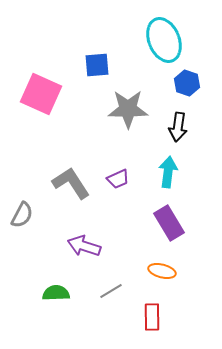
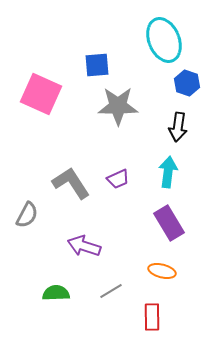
gray star: moved 10 px left, 3 px up
gray semicircle: moved 5 px right
